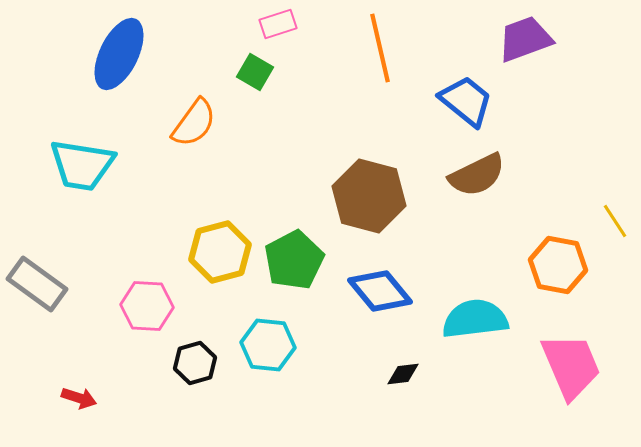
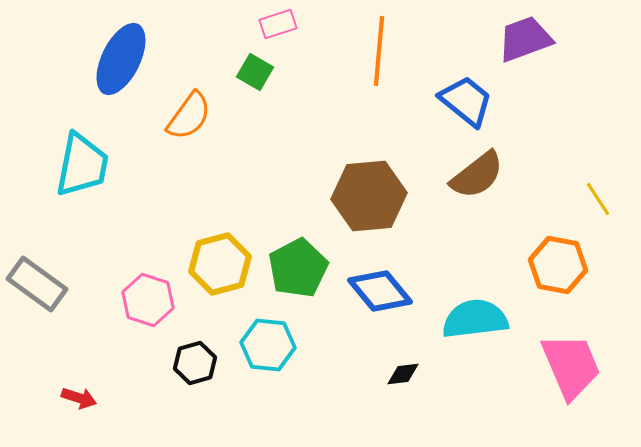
orange line: moved 1 px left, 3 px down; rotated 18 degrees clockwise
blue ellipse: moved 2 px right, 5 px down
orange semicircle: moved 5 px left, 7 px up
cyan trapezoid: rotated 88 degrees counterclockwise
brown semicircle: rotated 12 degrees counterclockwise
brown hexagon: rotated 20 degrees counterclockwise
yellow line: moved 17 px left, 22 px up
yellow hexagon: moved 12 px down
green pentagon: moved 4 px right, 8 px down
pink hexagon: moved 1 px right, 6 px up; rotated 15 degrees clockwise
